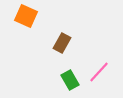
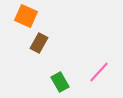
brown rectangle: moved 23 px left
green rectangle: moved 10 px left, 2 px down
